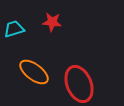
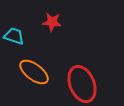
cyan trapezoid: moved 7 px down; rotated 35 degrees clockwise
red ellipse: moved 3 px right
